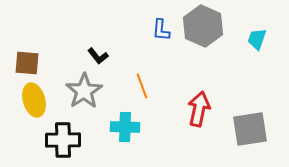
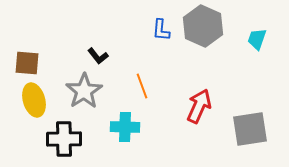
red arrow: moved 3 px up; rotated 12 degrees clockwise
black cross: moved 1 px right, 1 px up
